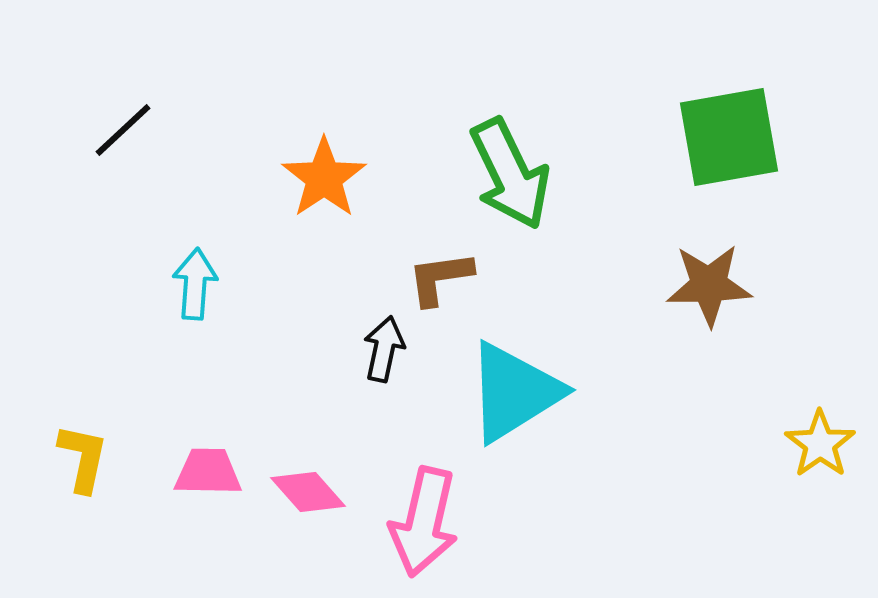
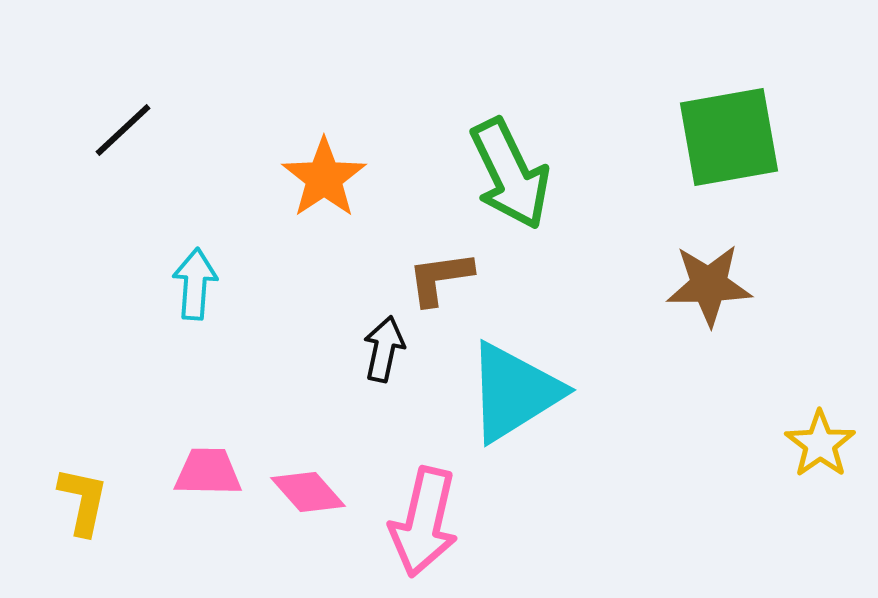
yellow L-shape: moved 43 px down
